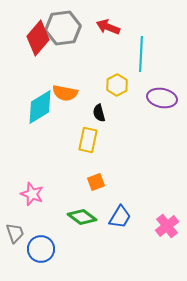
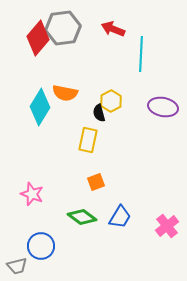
red arrow: moved 5 px right, 2 px down
yellow hexagon: moved 6 px left, 16 px down
purple ellipse: moved 1 px right, 9 px down
cyan diamond: rotated 27 degrees counterclockwise
gray trapezoid: moved 2 px right, 33 px down; rotated 95 degrees clockwise
blue circle: moved 3 px up
